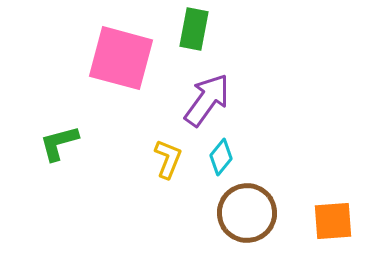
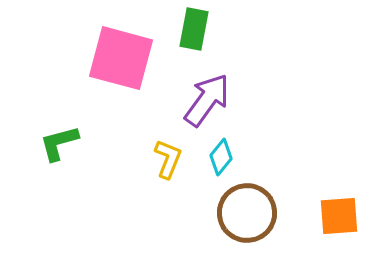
orange square: moved 6 px right, 5 px up
